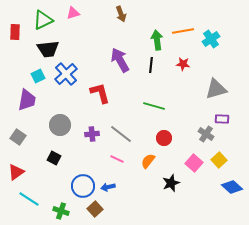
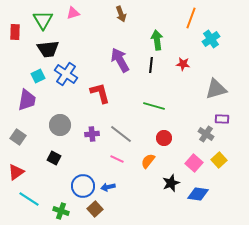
green triangle: rotated 35 degrees counterclockwise
orange line: moved 8 px right, 13 px up; rotated 60 degrees counterclockwise
blue cross: rotated 15 degrees counterclockwise
blue diamond: moved 34 px left, 7 px down; rotated 35 degrees counterclockwise
